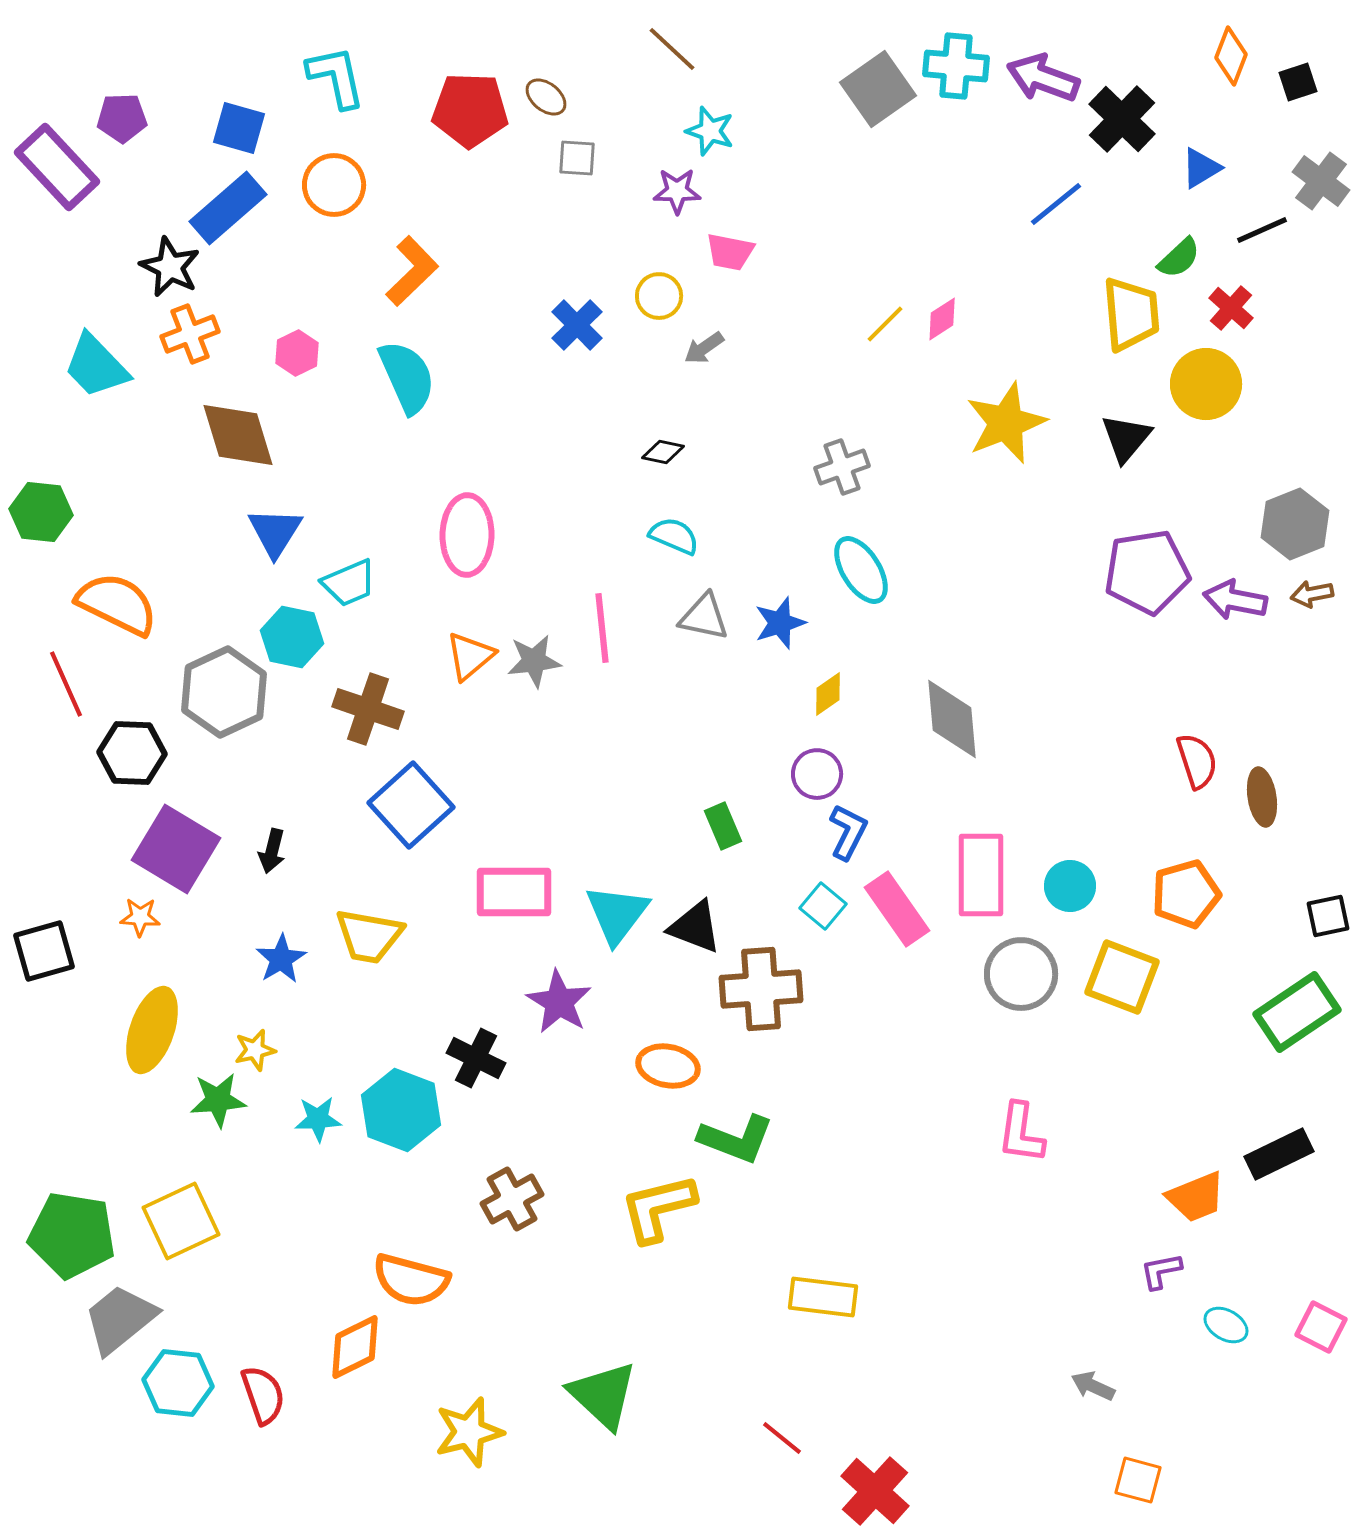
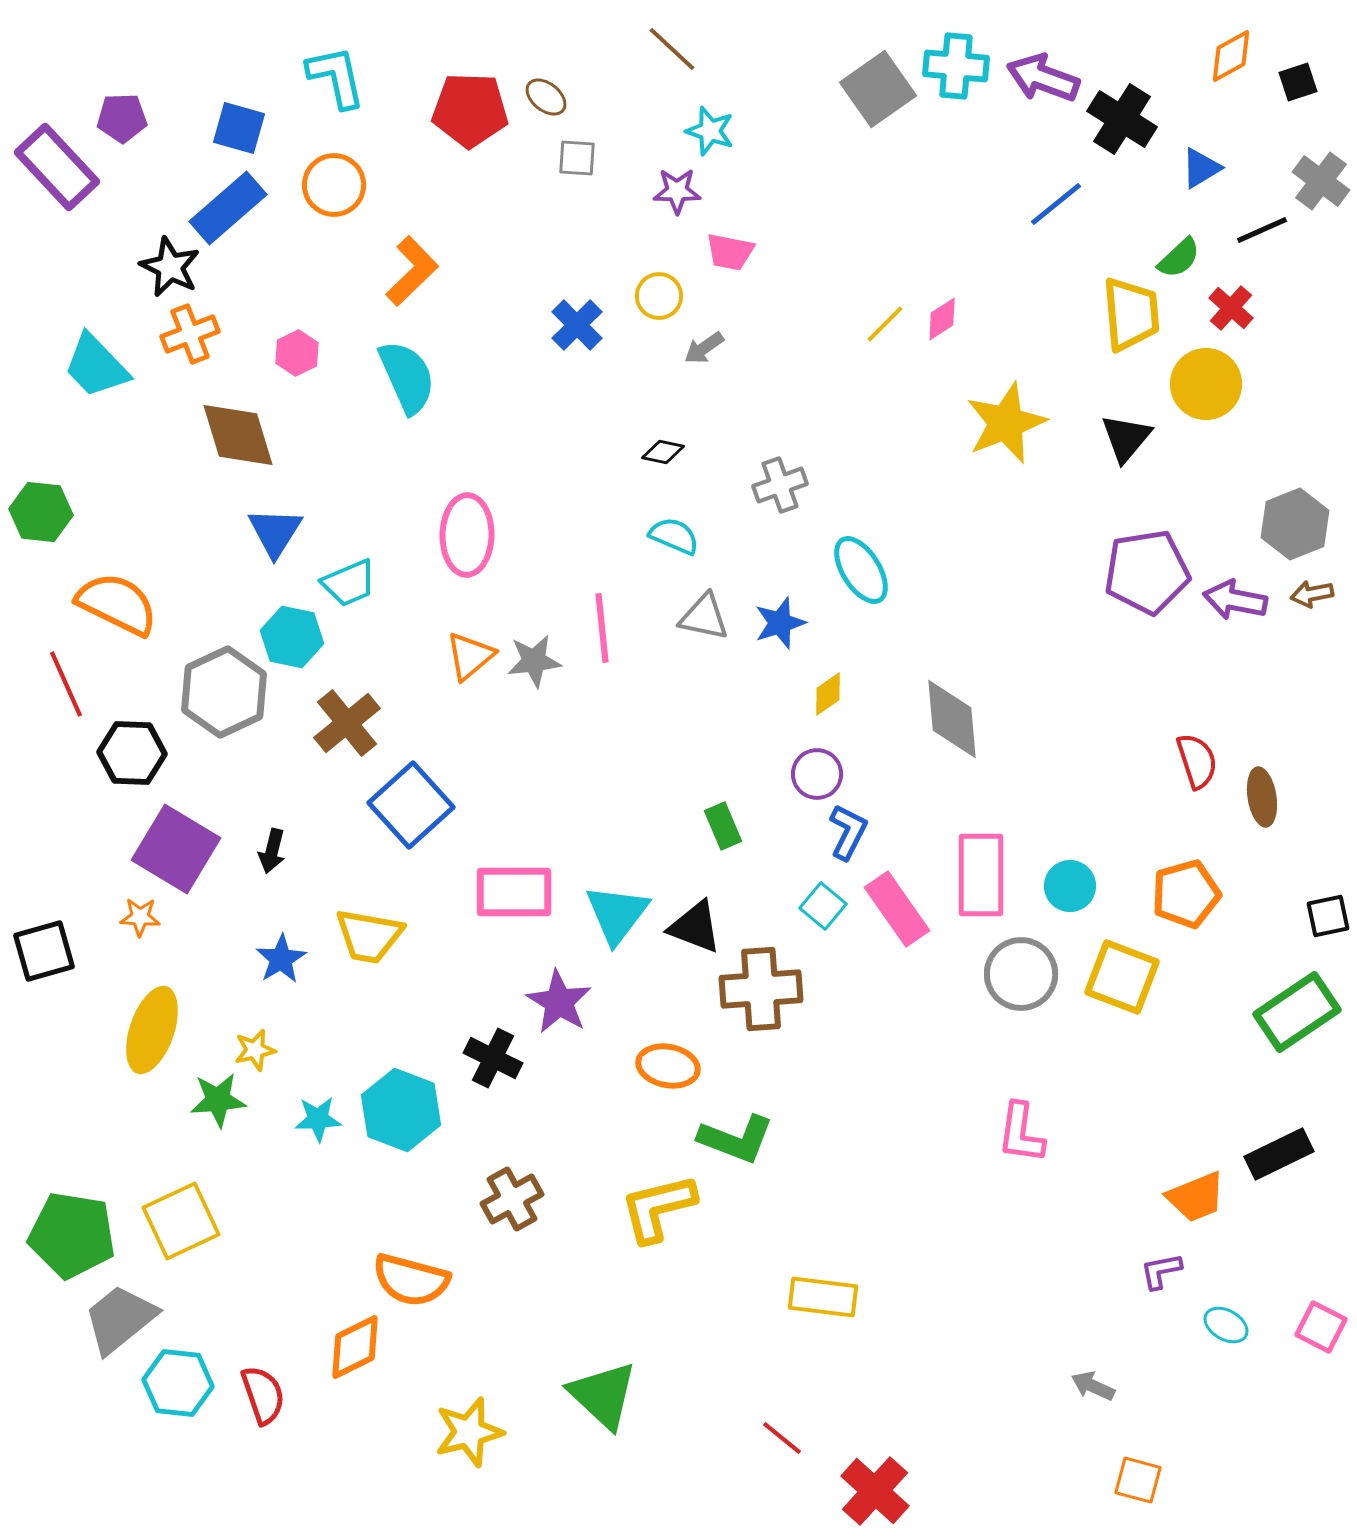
orange diamond at (1231, 56): rotated 40 degrees clockwise
black cross at (1122, 119): rotated 12 degrees counterclockwise
gray cross at (842, 467): moved 62 px left, 18 px down
brown cross at (368, 709): moved 21 px left, 14 px down; rotated 32 degrees clockwise
black cross at (476, 1058): moved 17 px right
